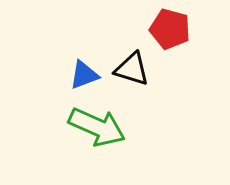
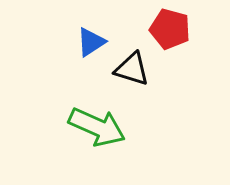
blue triangle: moved 7 px right, 33 px up; rotated 12 degrees counterclockwise
